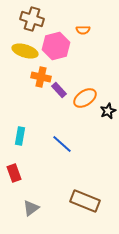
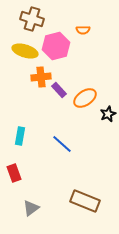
orange cross: rotated 18 degrees counterclockwise
black star: moved 3 px down
